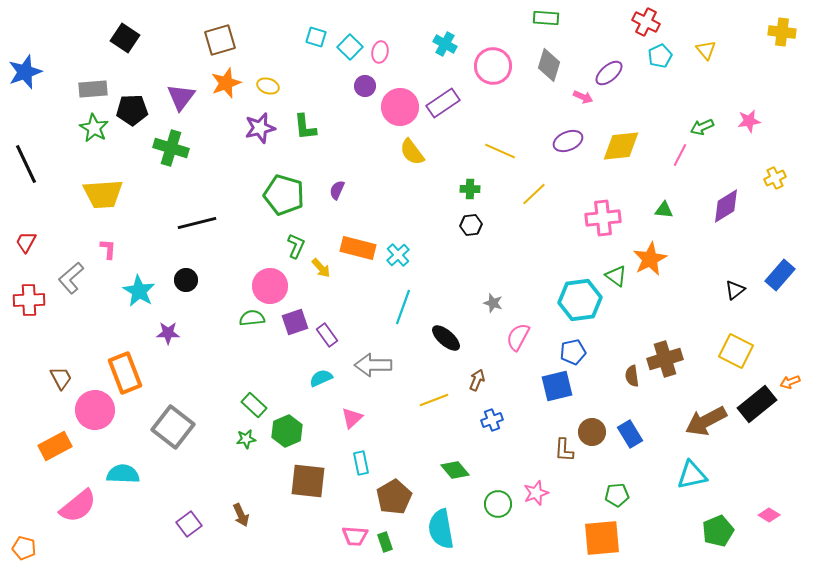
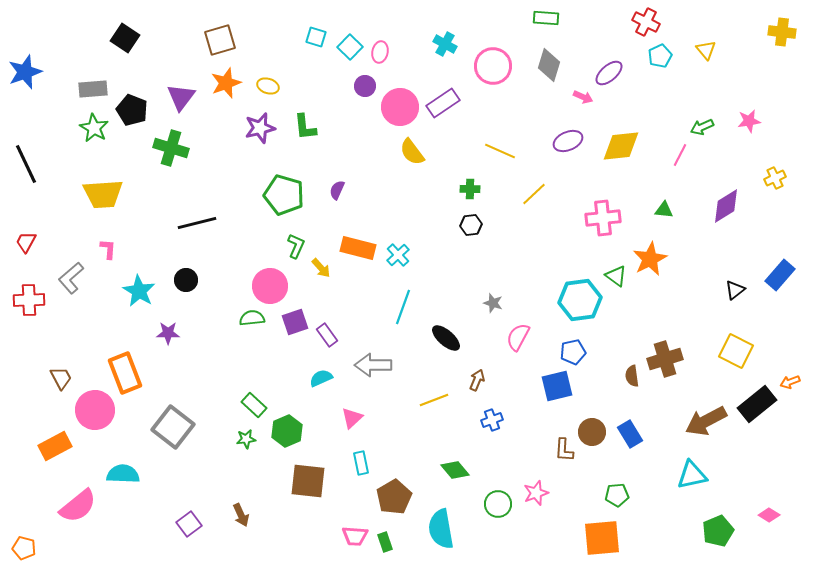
black pentagon at (132, 110): rotated 24 degrees clockwise
